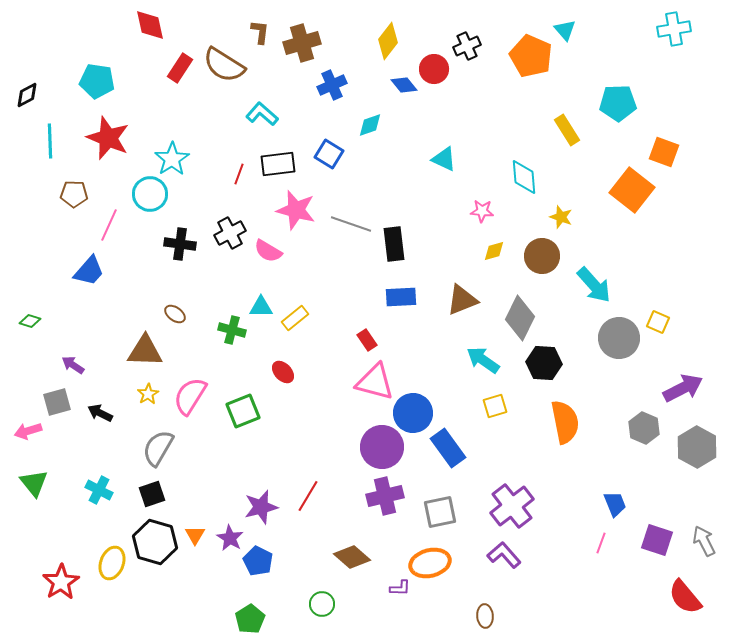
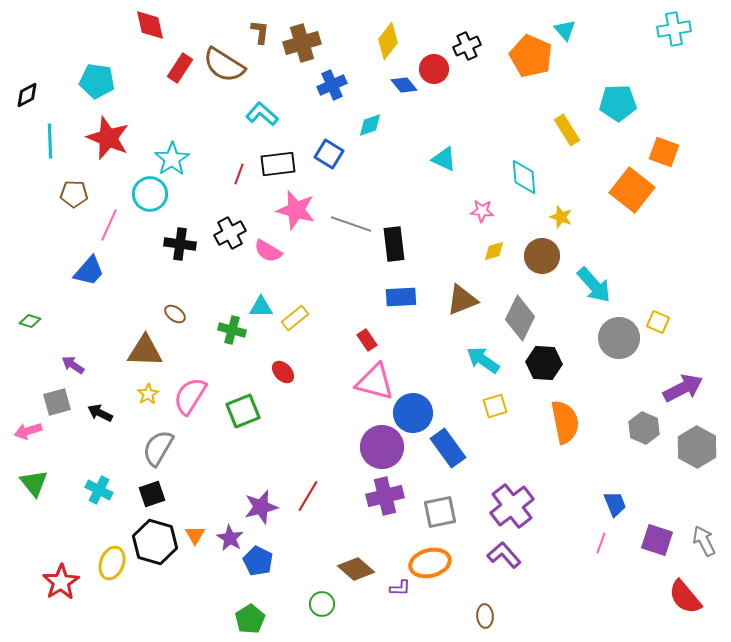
brown diamond at (352, 557): moved 4 px right, 12 px down
